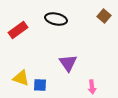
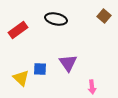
yellow triangle: rotated 24 degrees clockwise
blue square: moved 16 px up
